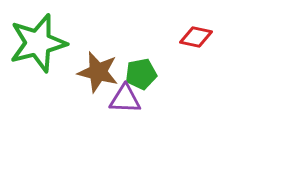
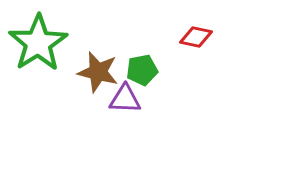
green star: rotated 18 degrees counterclockwise
green pentagon: moved 1 px right, 4 px up
